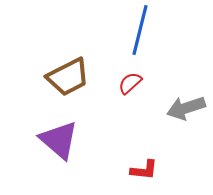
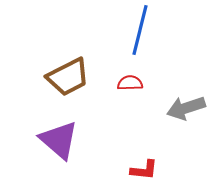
red semicircle: rotated 40 degrees clockwise
